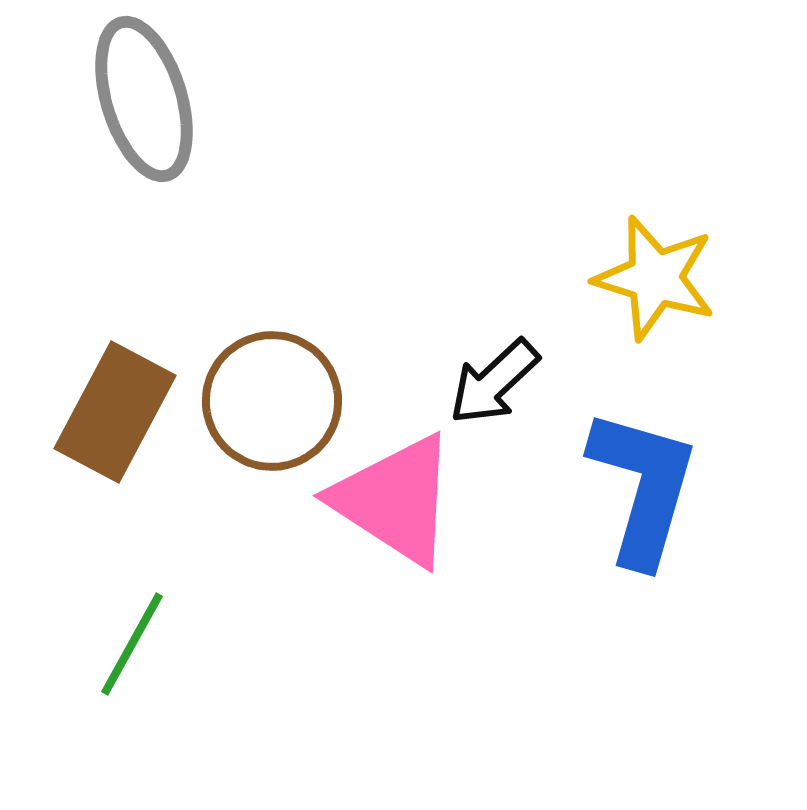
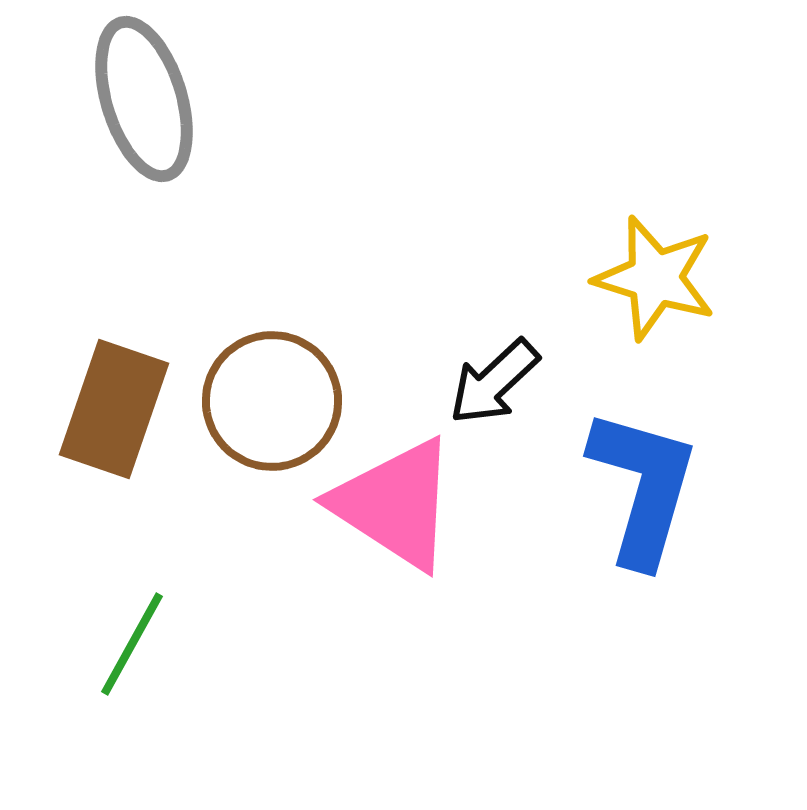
brown rectangle: moved 1 px left, 3 px up; rotated 9 degrees counterclockwise
pink triangle: moved 4 px down
